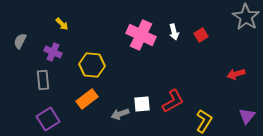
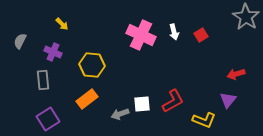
purple triangle: moved 19 px left, 16 px up
yellow L-shape: moved 1 px up; rotated 80 degrees clockwise
